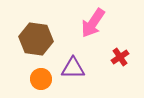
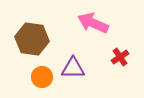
pink arrow: rotated 80 degrees clockwise
brown hexagon: moved 4 px left
orange circle: moved 1 px right, 2 px up
